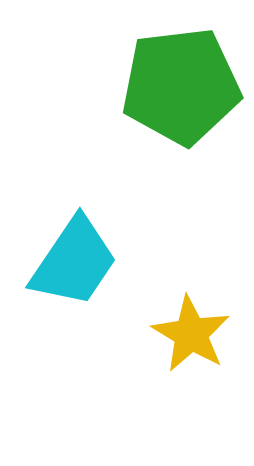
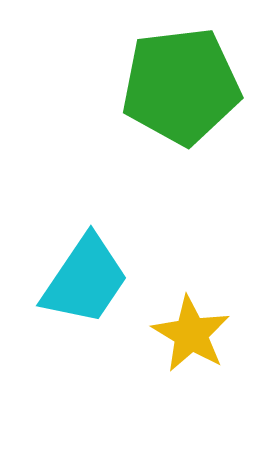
cyan trapezoid: moved 11 px right, 18 px down
